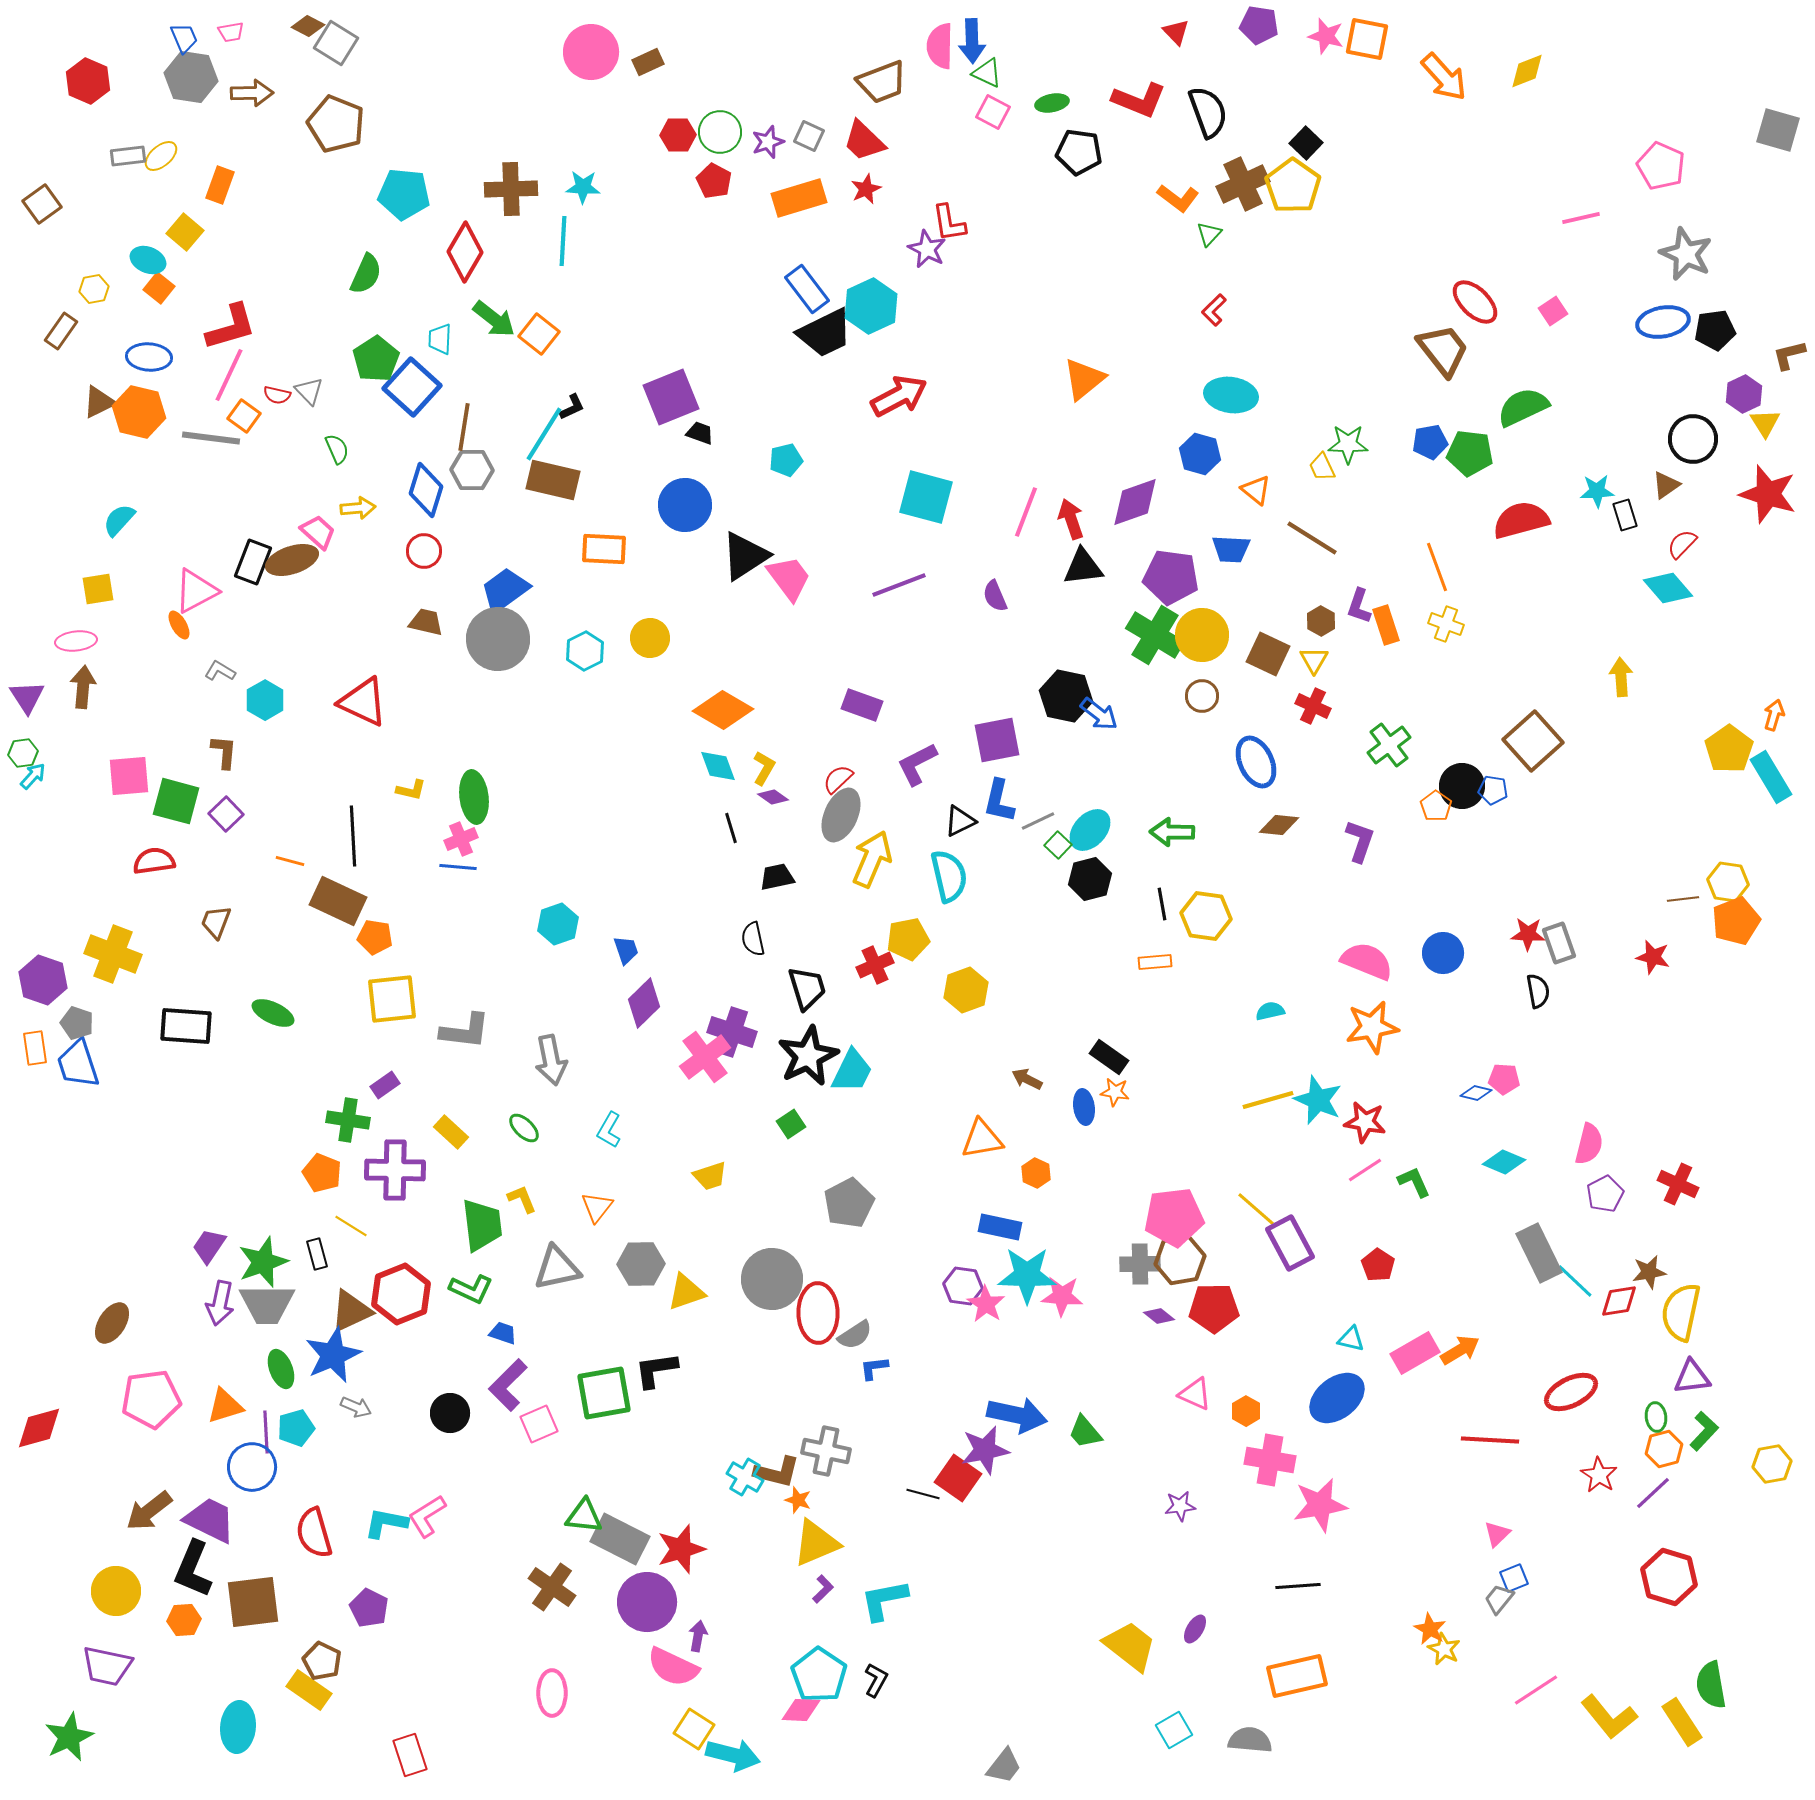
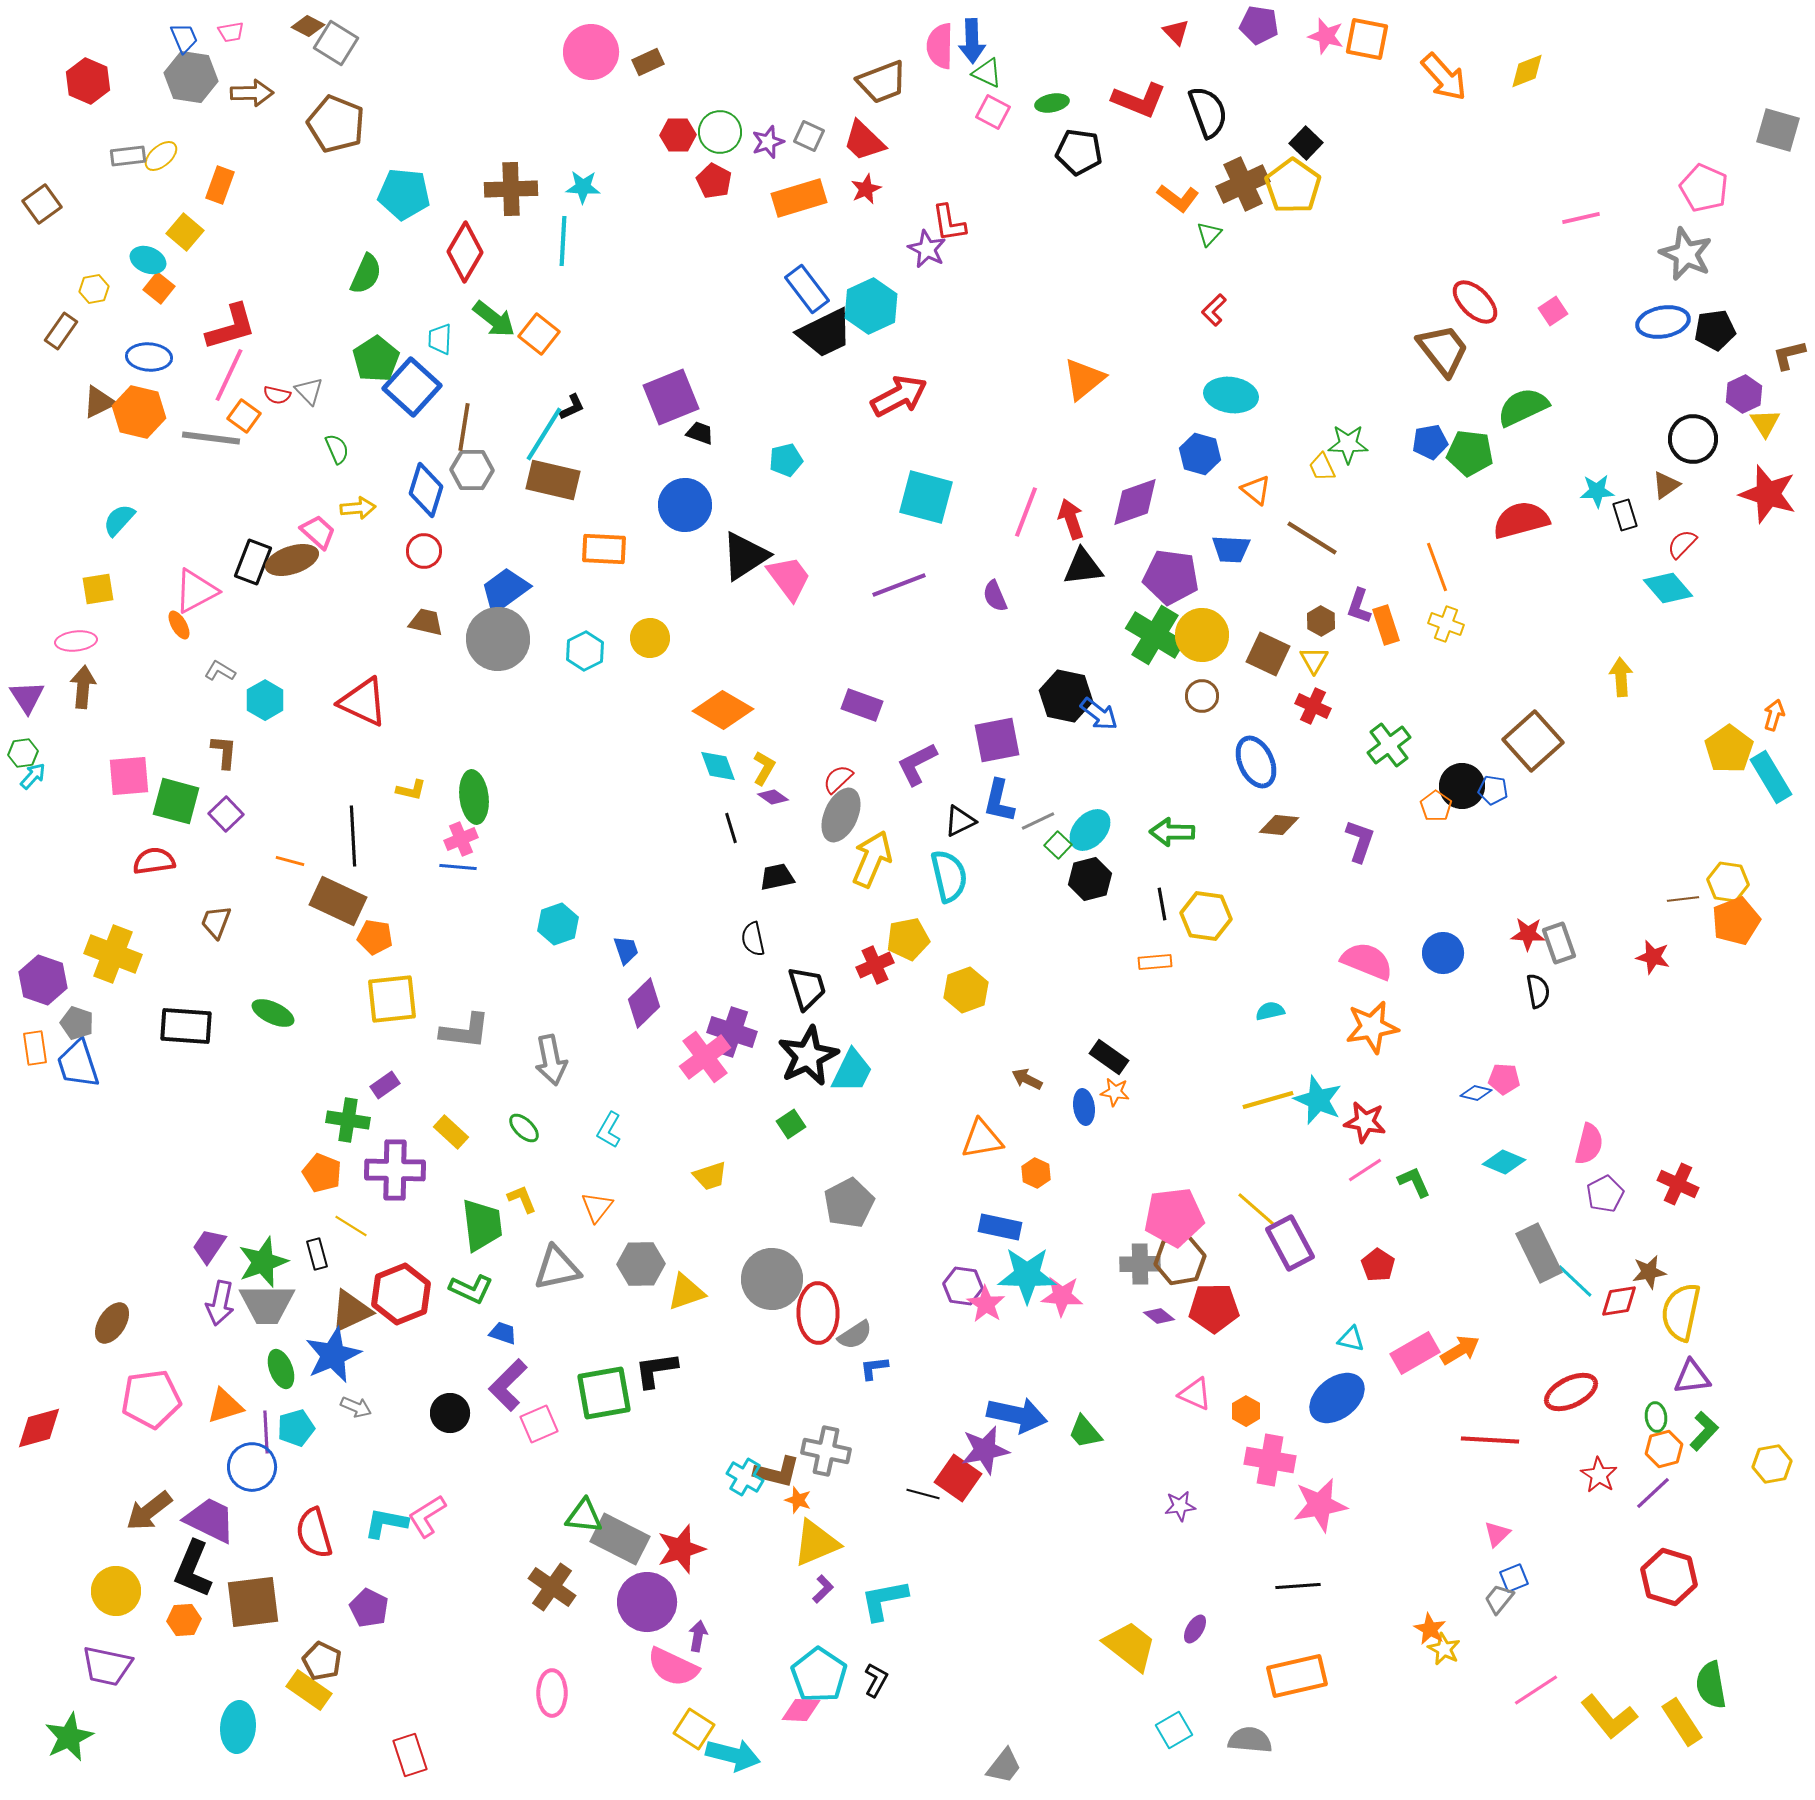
pink pentagon at (1661, 166): moved 43 px right, 22 px down
